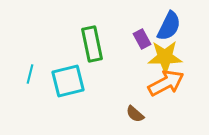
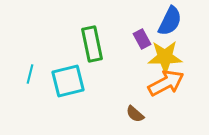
blue semicircle: moved 1 px right, 5 px up
